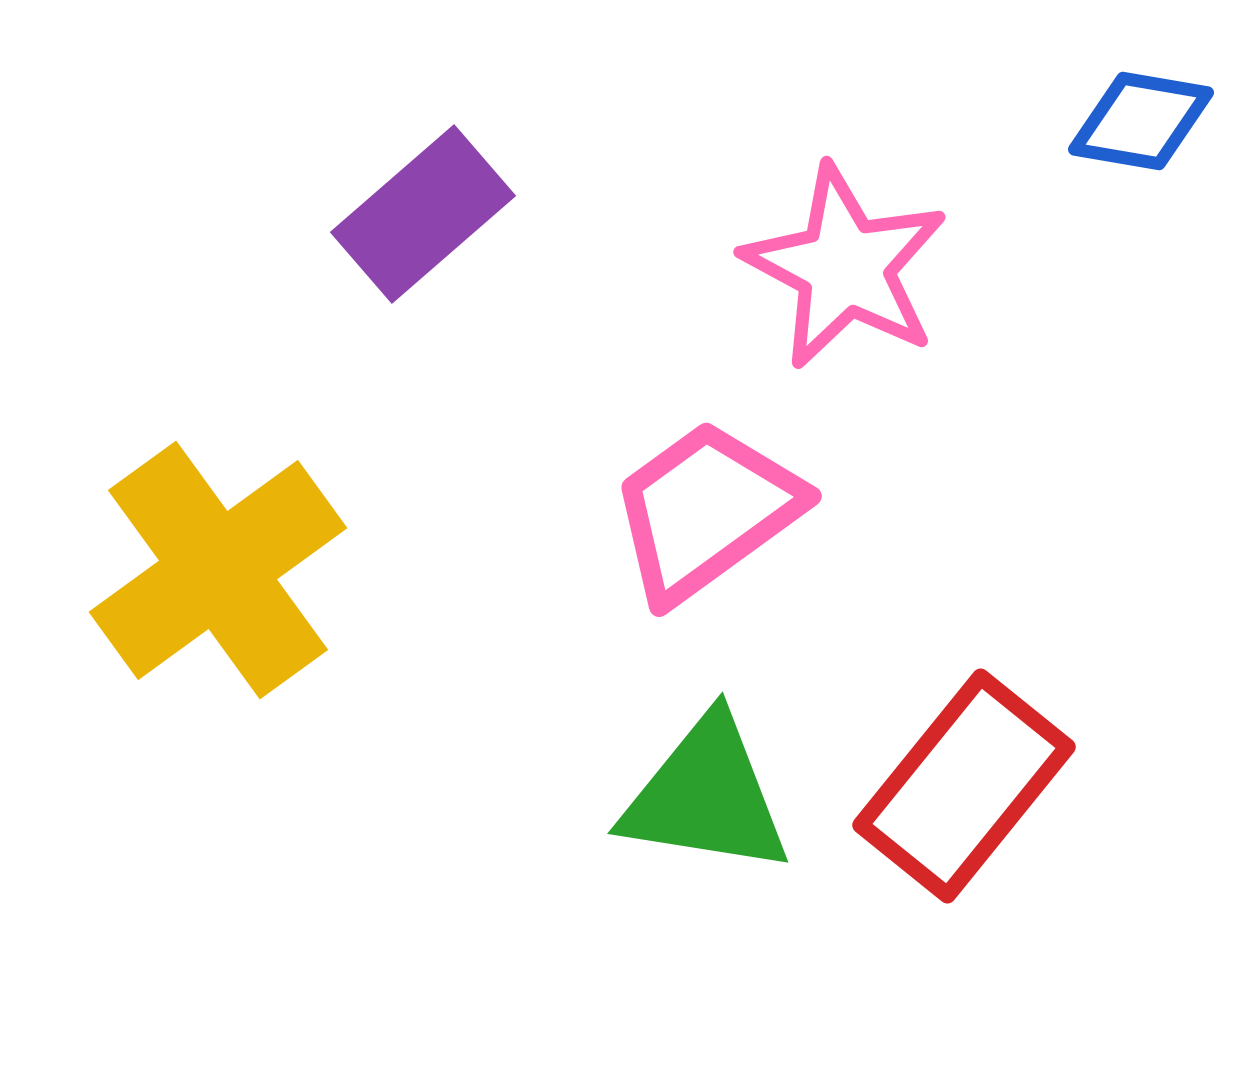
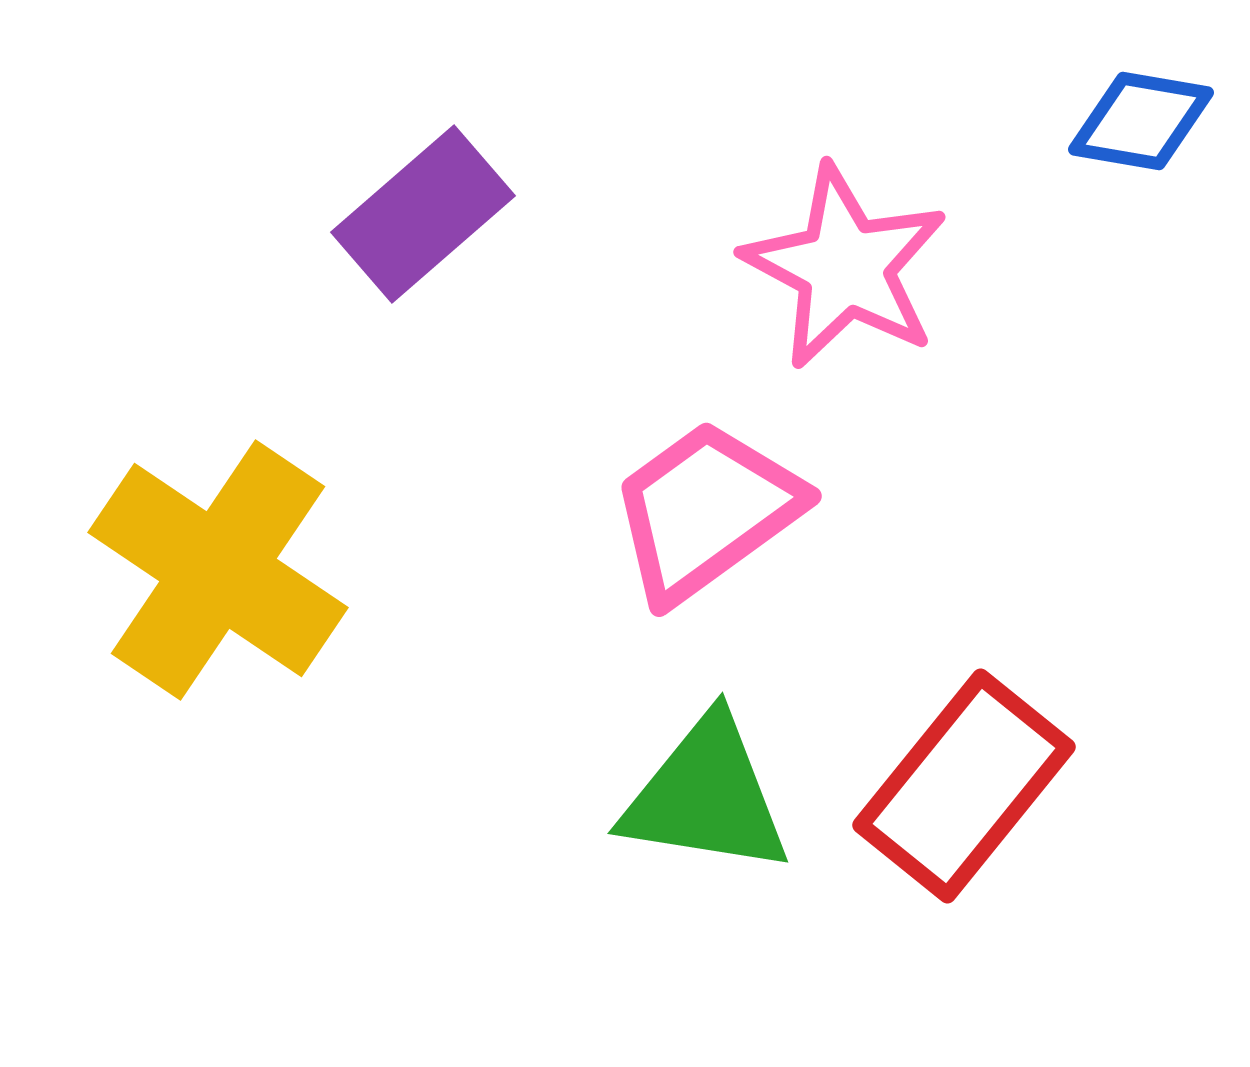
yellow cross: rotated 20 degrees counterclockwise
